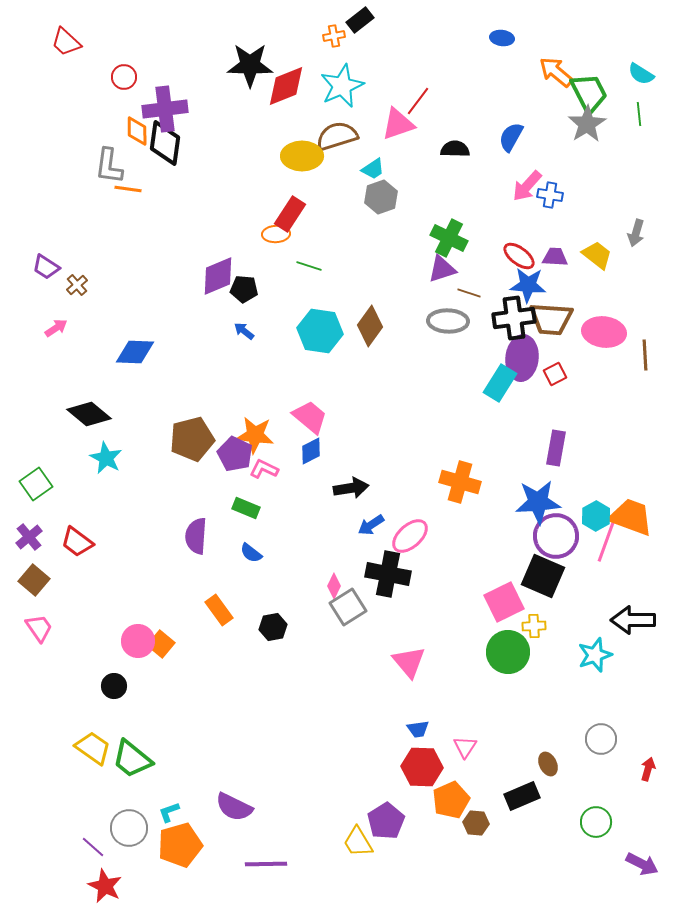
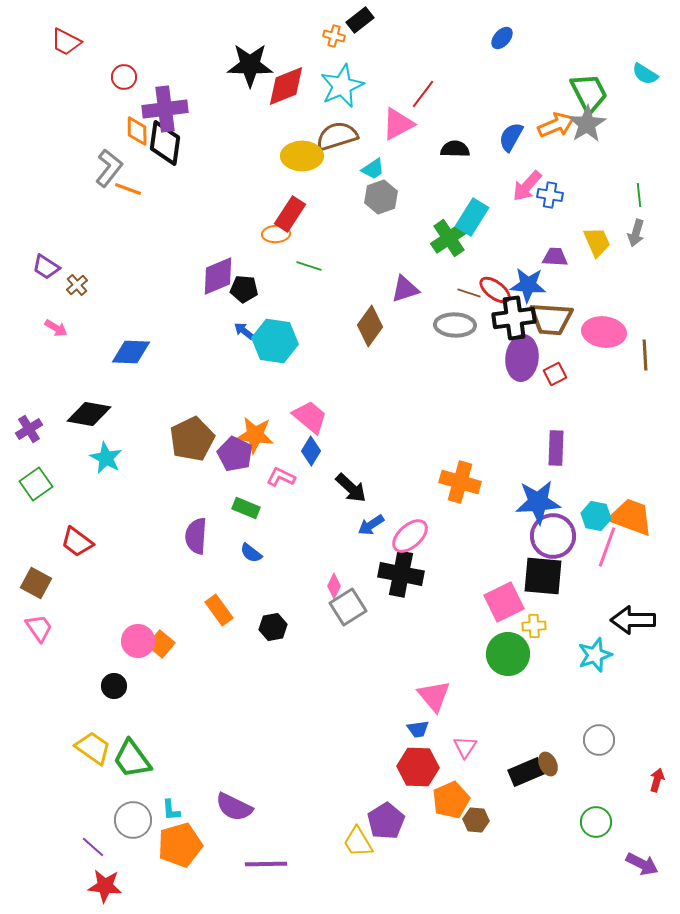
orange cross at (334, 36): rotated 25 degrees clockwise
blue ellipse at (502, 38): rotated 55 degrees counterclockwise
red trapezoid at (66, 42): rotated 16 degrees counterclockwise
orange arrow at (556, 72): moved 53 px down; rotated 117 degrees clockwise
cyan semicircle at (641, 74): moved 4 px right
red line at (418, 101): moved 5 px right, 7 px up
green line at (639, 114): moved 81 px down
pink triangle at (398, 124): rotated 9 degrees counterclockwise
gray L-shape at (109, 166): moved 2 px down; rotated 150 degrees counterclockwise
orange line at (128, 189): rotated 12 degrees clockwise
green cross at (449, 238): rotated 30 degrees clockwise
yellow trapezoid at (597, 255): moved 13 px up; rotated 28 degrees clockwise
red ellipse at (519, 256): moved 24 px left, 34 px down
purple triangle at (442, 269): moved 37 px left, 20 px down
gray ellipse at (448, 321): moved 7 px right, 4 px down
pink arrow at (56, 328): rotated 65 degrees clockwise
cyan hexagon at (320, 331): moved 45 px left, 10 px down
blue diamond at (135, 352): moved 4 px left
cyan rectangle at (500, 383): moved 28 px left, 166 px up
black diamond at (89, 414): rotated 30 degrees counterclockwise
brown pentagon at (192, 439): rotated 12 degrees counterclockwise
purple rectangle at (556, 448): rotated 8 degrees counterclockwise
blue diamond at (311, 451): rotated 32 degrees counterclockwise
pink L-shape at (264, 469): moved 17 px right, 8 px down
black arrow at (351, 488): rotated 52 degrees clockwise
cyan hexagon at (596, 516): rotated 20 degrees counterclockwise
purple circle at (556, 536): moved 3 px left
purple cross at (29, 537): moved 108 px up; rotated 8 degrees clockwise
pink line at (606, 542): moved 1 px right, 5 px down
black cross at (388, 574): moved 13 px right
black square at (543, 576): rotated 18 degrees counterclockwise
brown square at (34, 580): moved 2 px right, 3 px down; rotated 12 degrees counterclockwise
green circle at (508, 652): moved 2 px down
pink triangle at (409, 662): moved 25 px right, 34 px down
gray circle at (601, 739): moved 2 px left, 1 px down
green trapezoid at (132, 759): rotated 15 degrees clockwise
red hexagon at (422, 767): moved 4 px left
red arrow at (648, 769): moved 9 px right, 11 px down
black rectangle at (522, 796): moved 4 px right, 24 px up
cyan L-shape at (169, 812): moved 2 px right, 2 px up; rotated 75 degrees counterclockwise
brown hexagon at (476, 823): moved 3 px up
gray circle at (129, 828): moved 4 px right, 8 px up
red star at (105, 886): rotated 20 degrees counterclockwise
